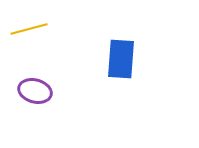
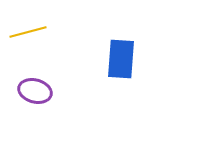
yellow line: moved 1 px left, 3 px down
